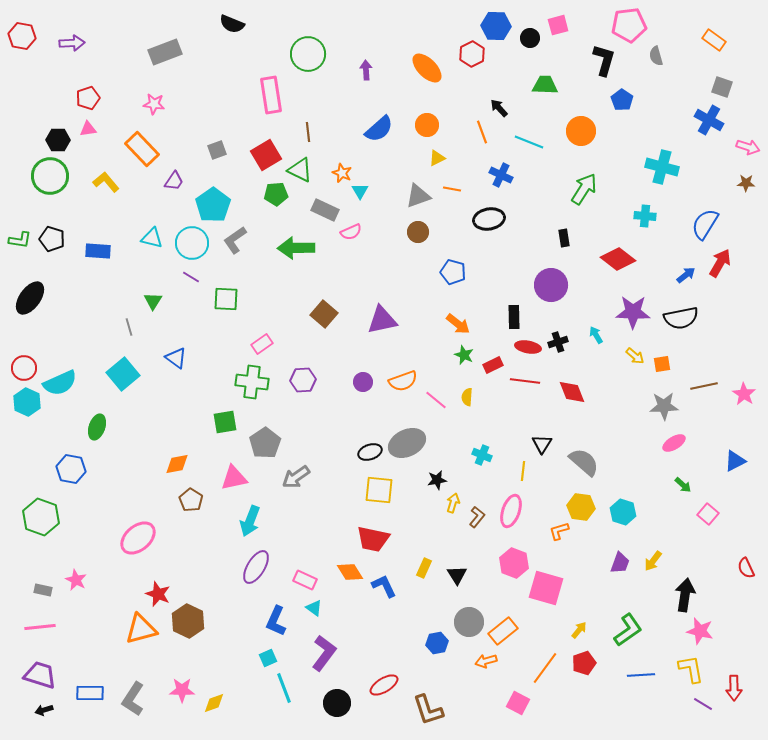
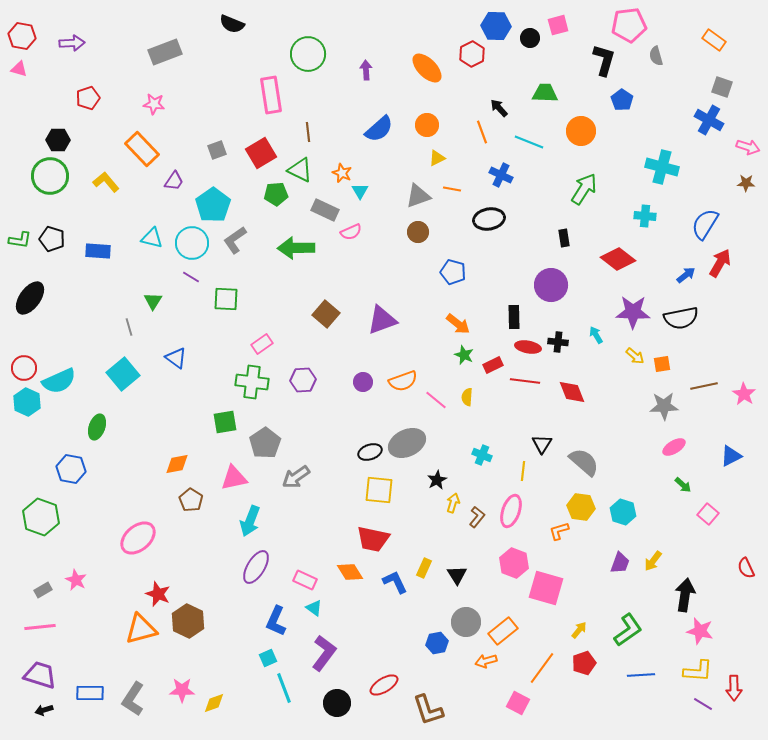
green trapezoid at (545, 85): moved 8 px down
pink triangle at (88, 129): moved 69 px left, 60 px up; rotated 24 degrees clockwise
red square at (266, 155): moved 5 px left, 2 px up
brown square at (324, 314): moved 2 px right
purple triangle at (382, 320): rotated 8 degrees counterclockwise
black cross at (558, 342): rotated 24 degrees clockwise
cyan semicircle at (60, 383): moved 1 px left, 2 px up
pink ellipse at (674, 443): moved 4 px down
blue triangle at (735, 461): moved 4 px left, 5 px up
black star at (437, 480): rotated 18 degrees counterclockwise
blue L-shape at (384, 586): moved 11 px right, 4 px up
gray rectangle at (43, 590): rotated 42 degrees counterclockwise
gray circle at (469, 622): moved 3 px left
orange line at (545, 668): moved 3 px left
yellow L-shape at (691, 669): moved 7 px right, 2 px down; rotated 104 degrees clockwise
